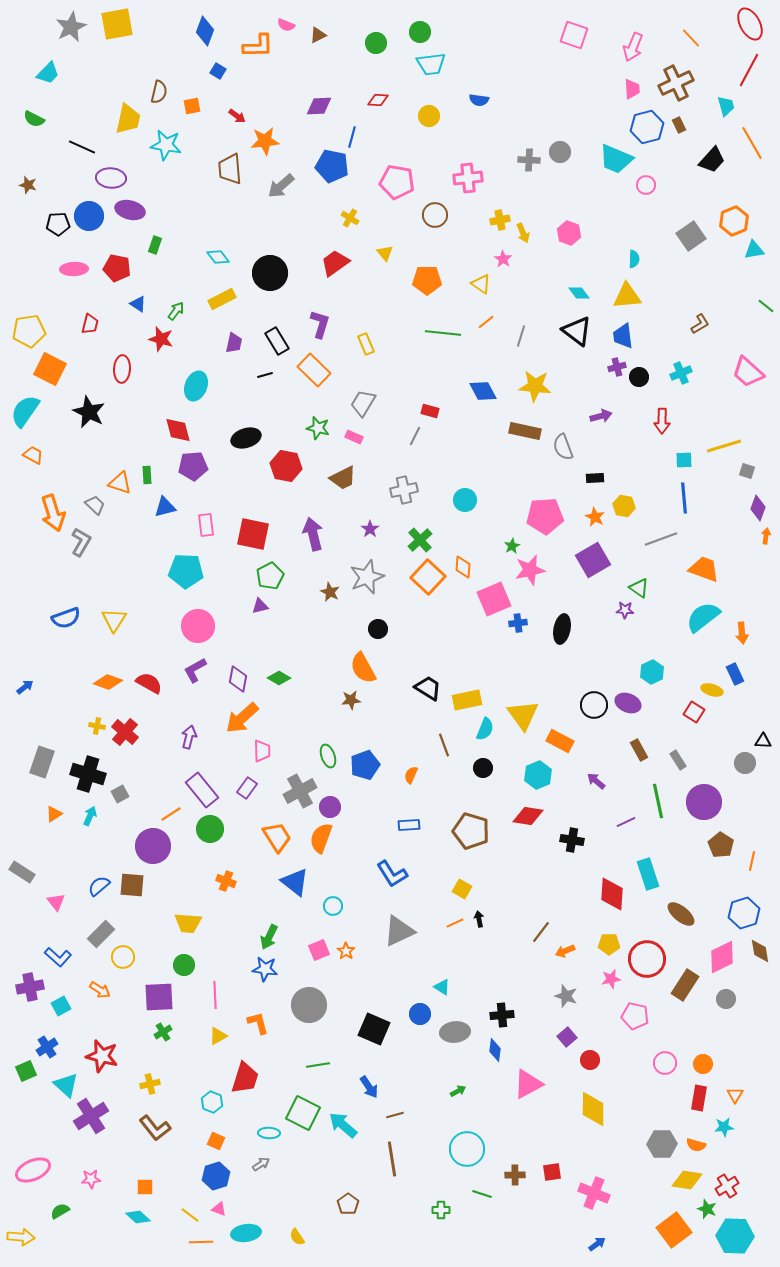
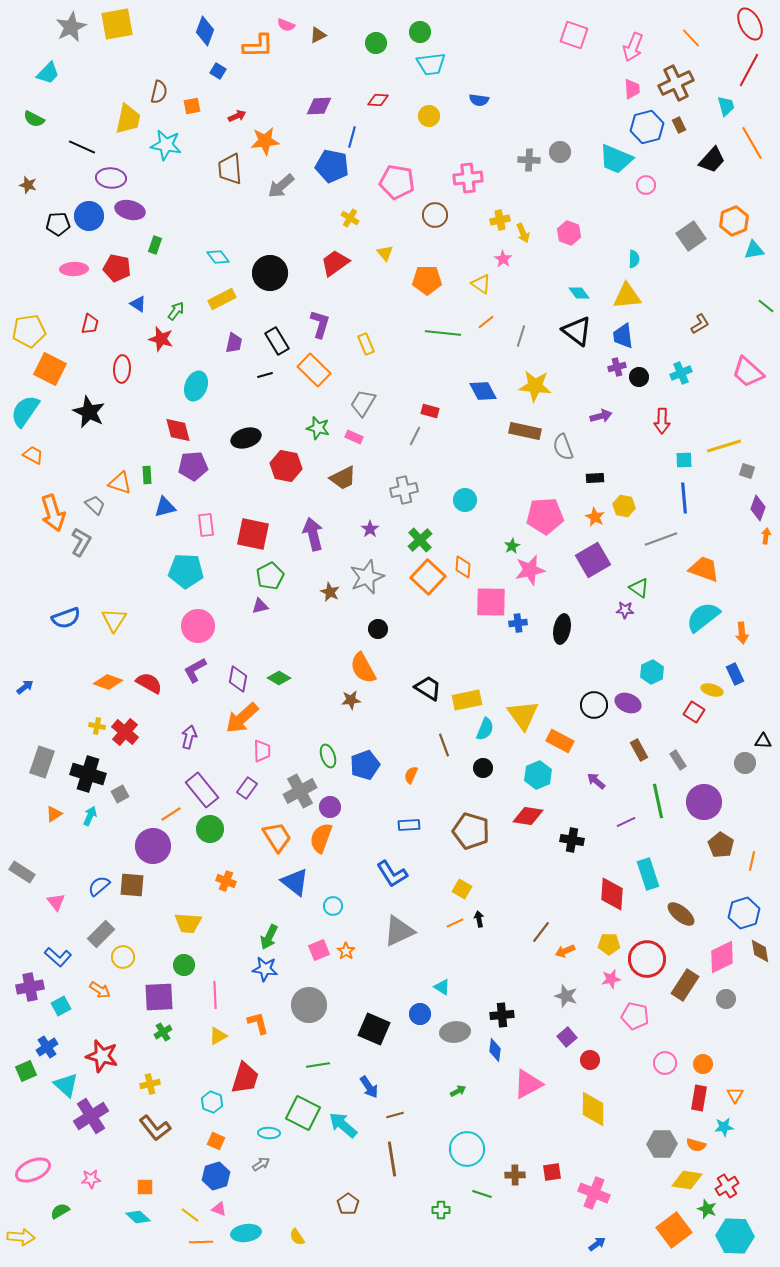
red arrow at (237, 116): rotated 60 degrees counterclockwise
pink square at (494, 599): moved 3 px left, 3 px down; rotated 24 degrees clockwise
